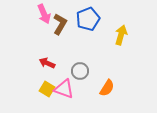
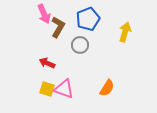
brown L-shape: moved 2 px left, 3 px down
yellow arrow: moved 4 px right, 3 px up
gray circle: moved 26 px up
yellow square: rotated 14 degrees counterclockwise
